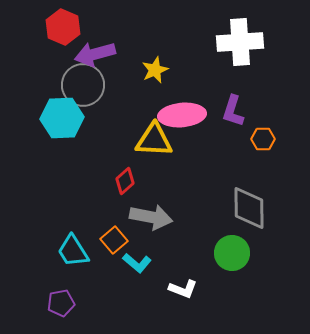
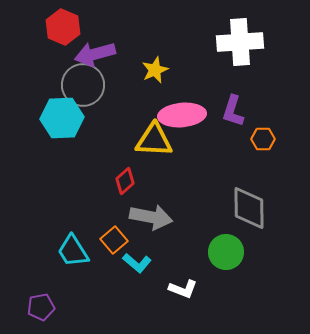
green circle: moved 6 px left, 1 px up
purple pentagon: moved 20 px left, 4 px down
